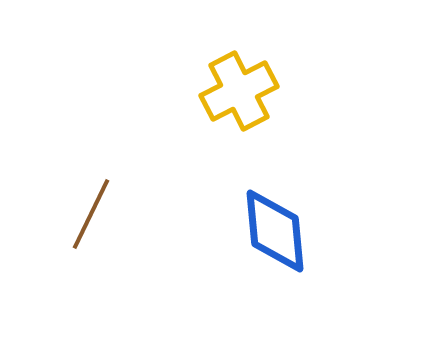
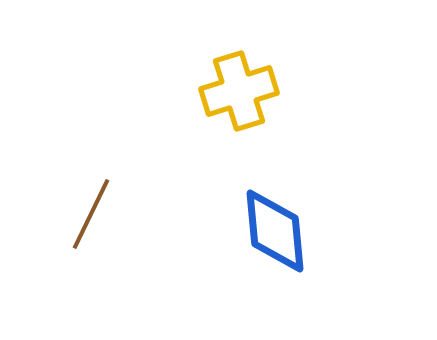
yellow cross: rotated 10 degrees clockwise
